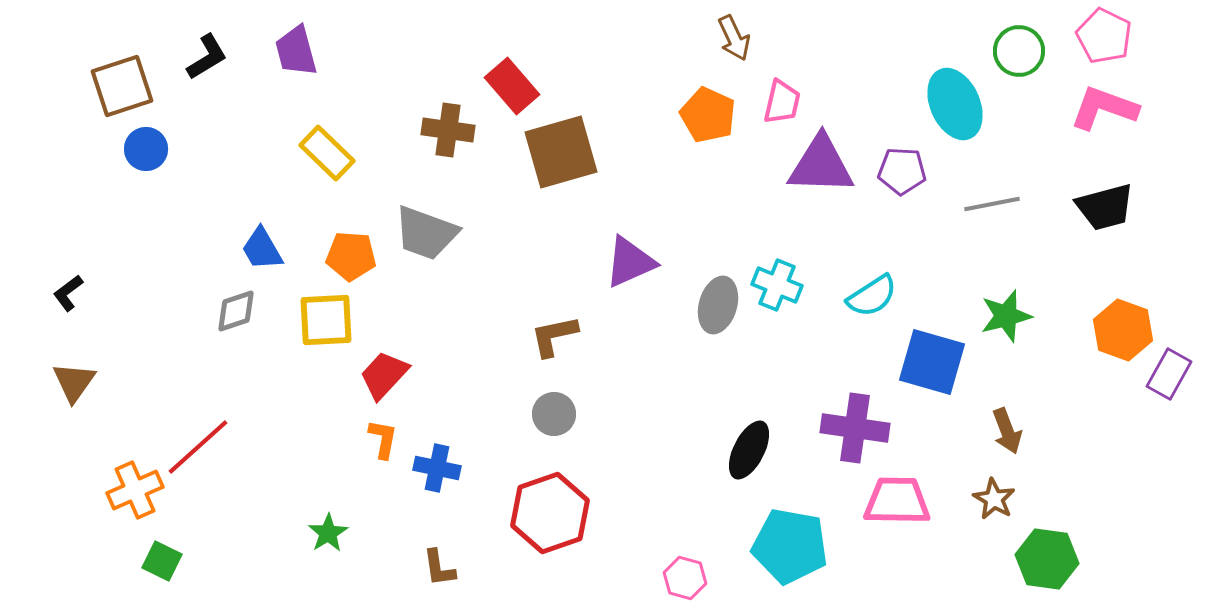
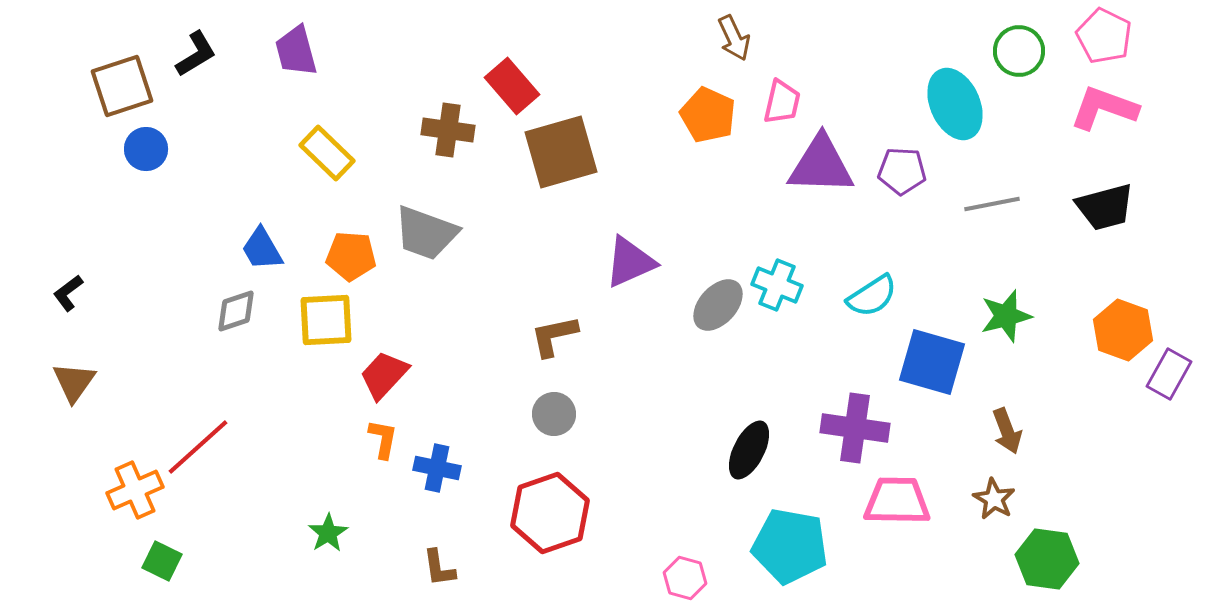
black L-shape at (207, 57): moved 11 px left, 3 px up
gray ellipse at (718, 305): rotated 26 degrees clockwise
